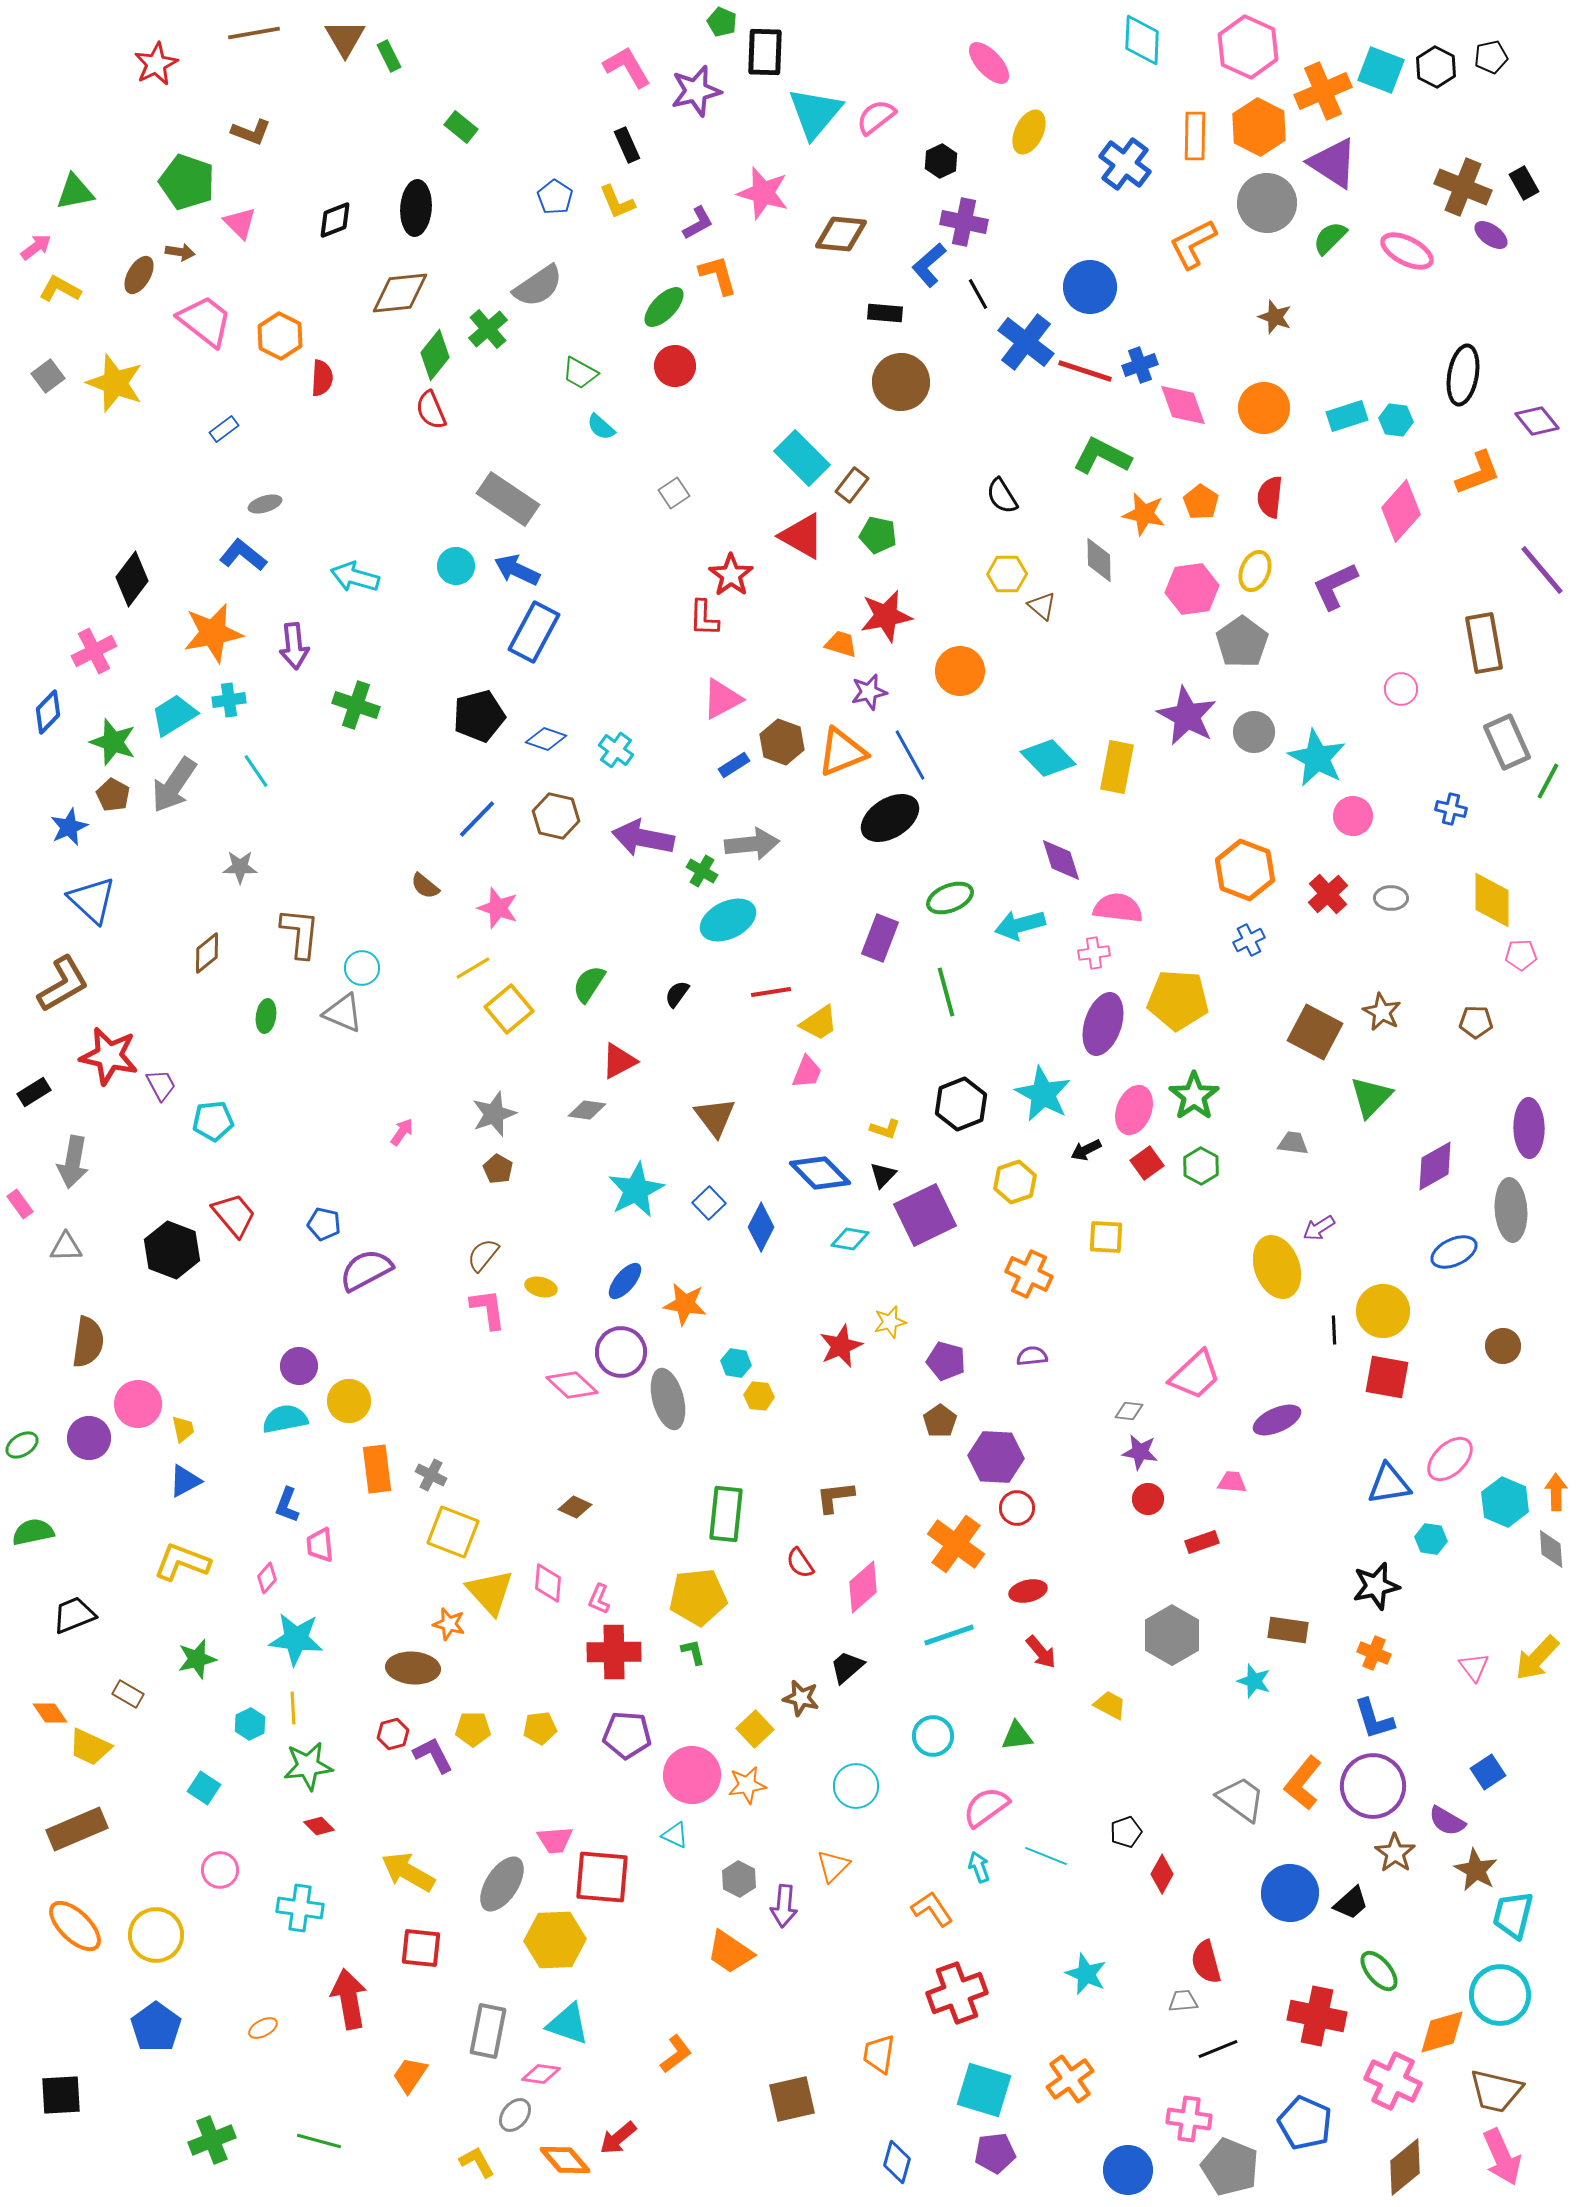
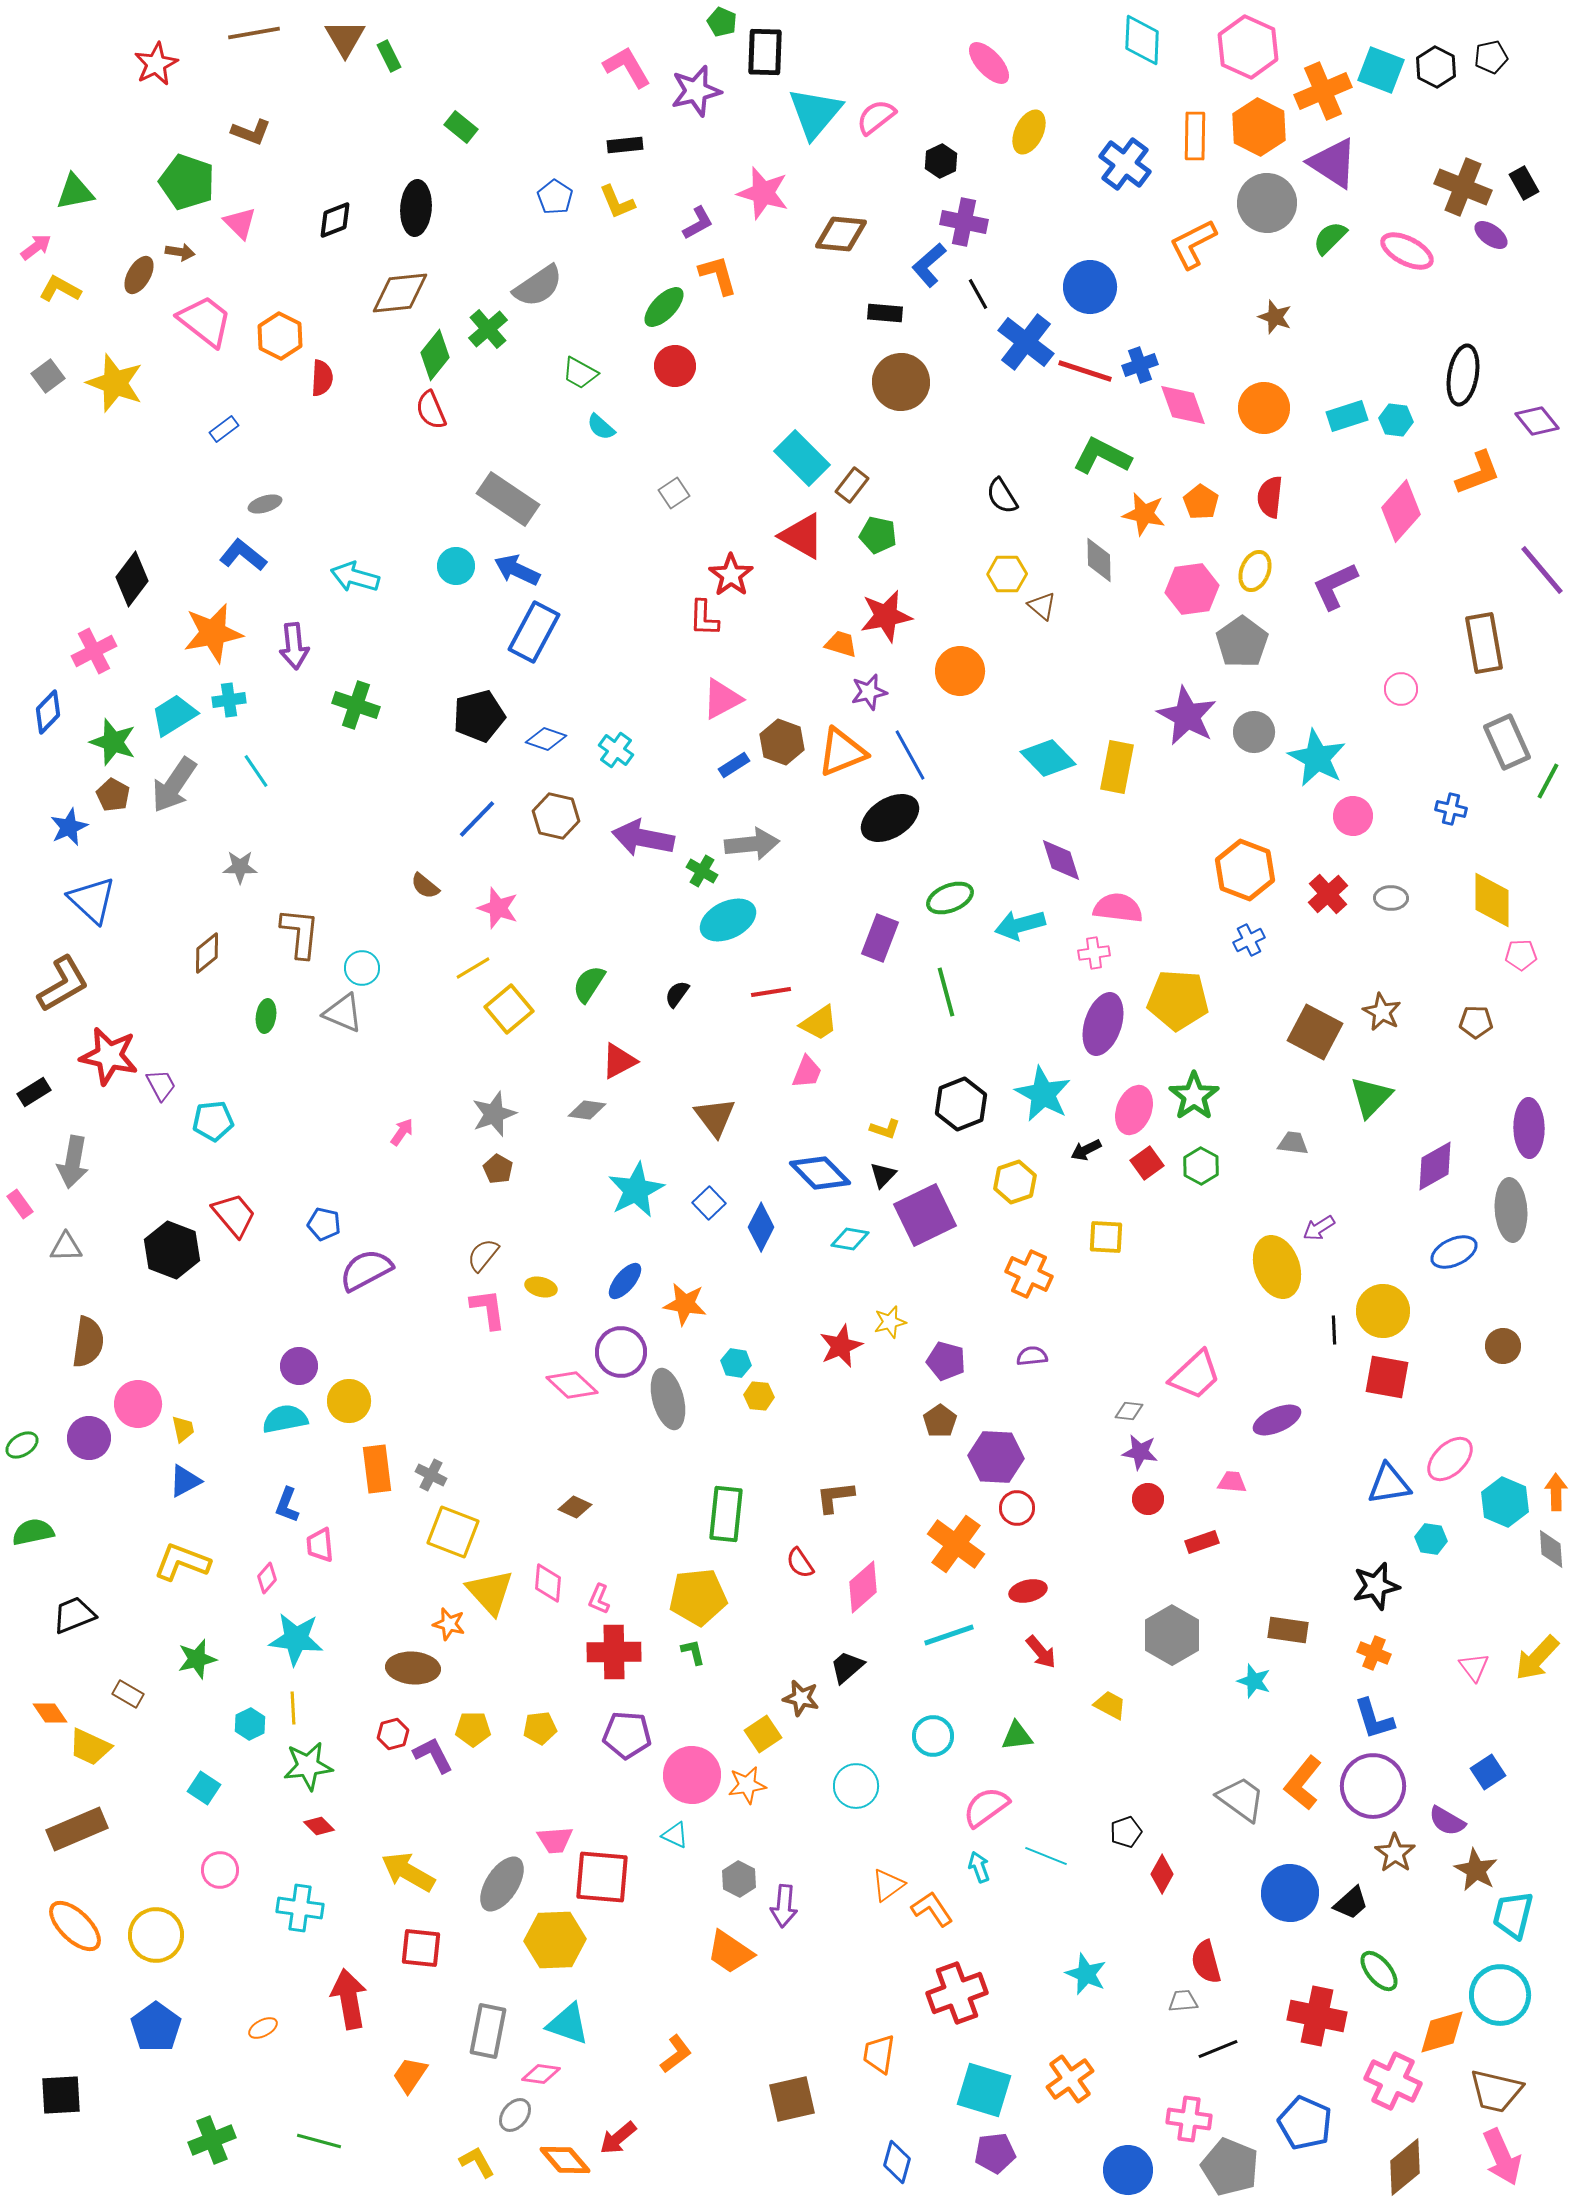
black rectangle at (627, 145): moved 2 px left; rotated 72 degrees counterclockwise
yellow square at (755, 1729): moved 8 px right, 5 px down; rotated 9 degrees clockwise
orange triangle at (833, 1866): moved 55 px right, 19 px down; rotated 9 degrees clockwise
